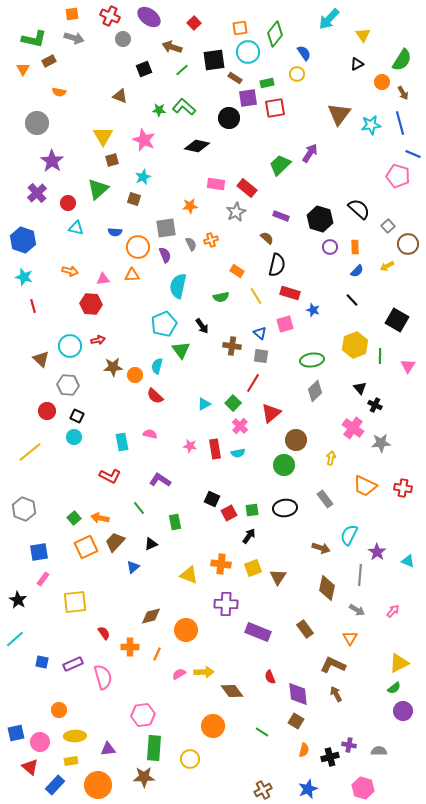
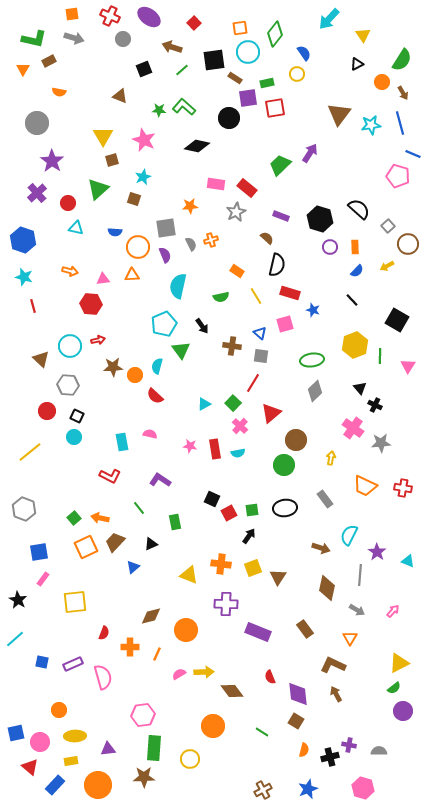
red semicircle at (104, 633): rotated 56 degrees clockwise
